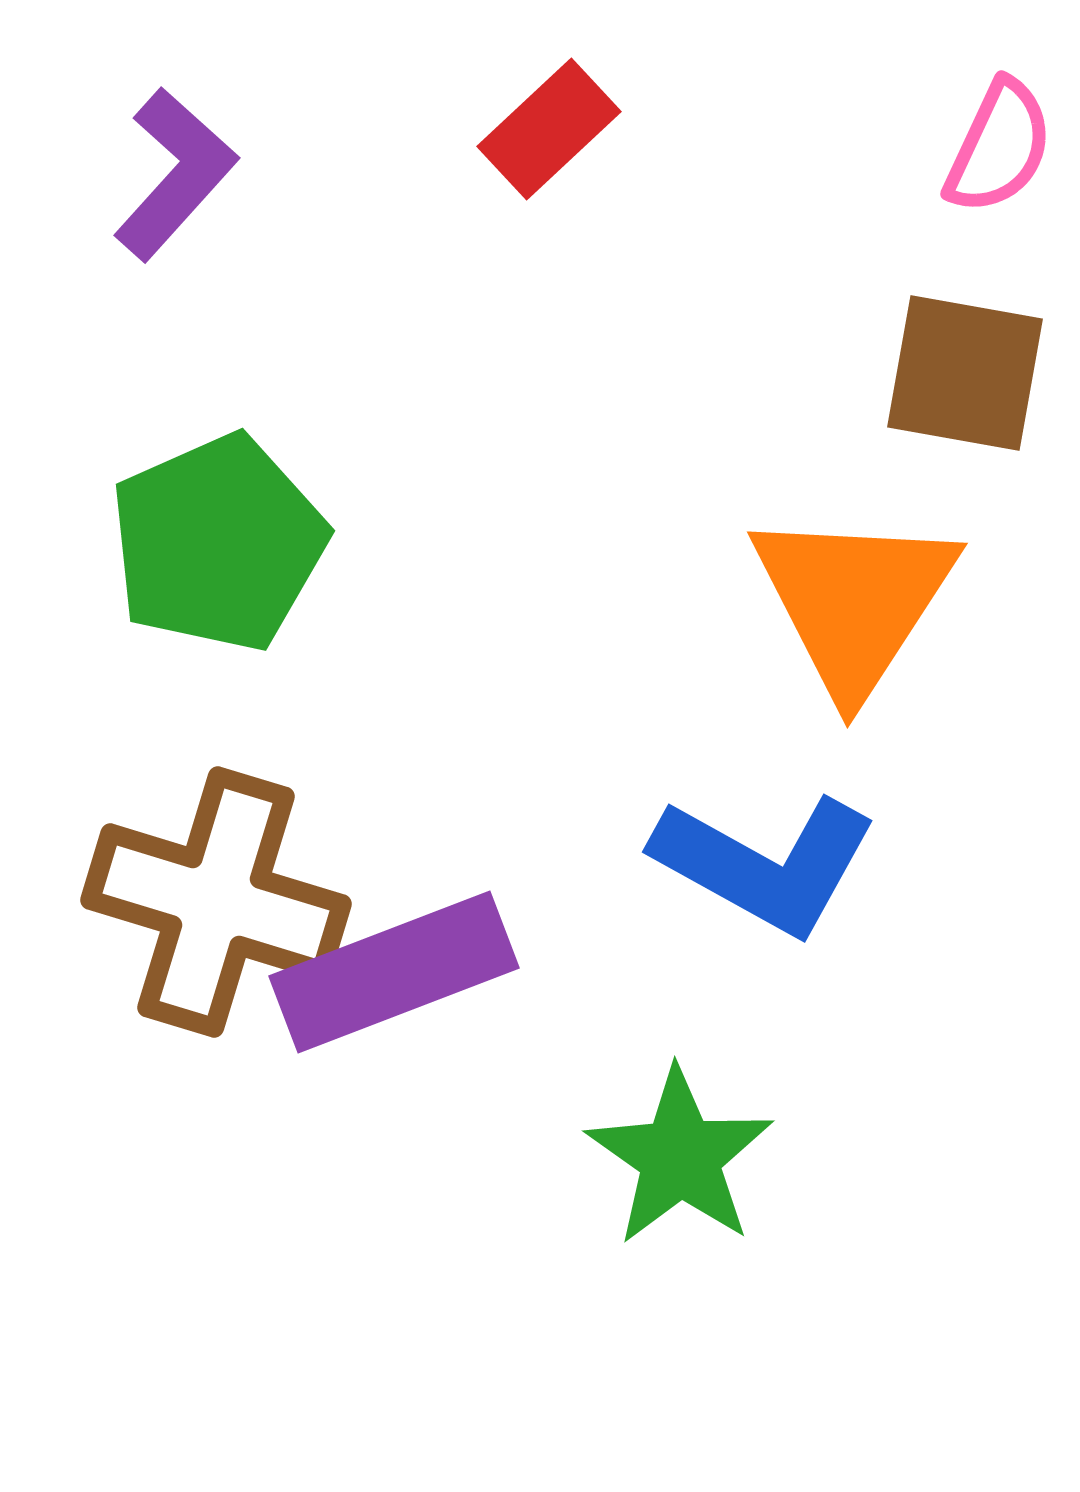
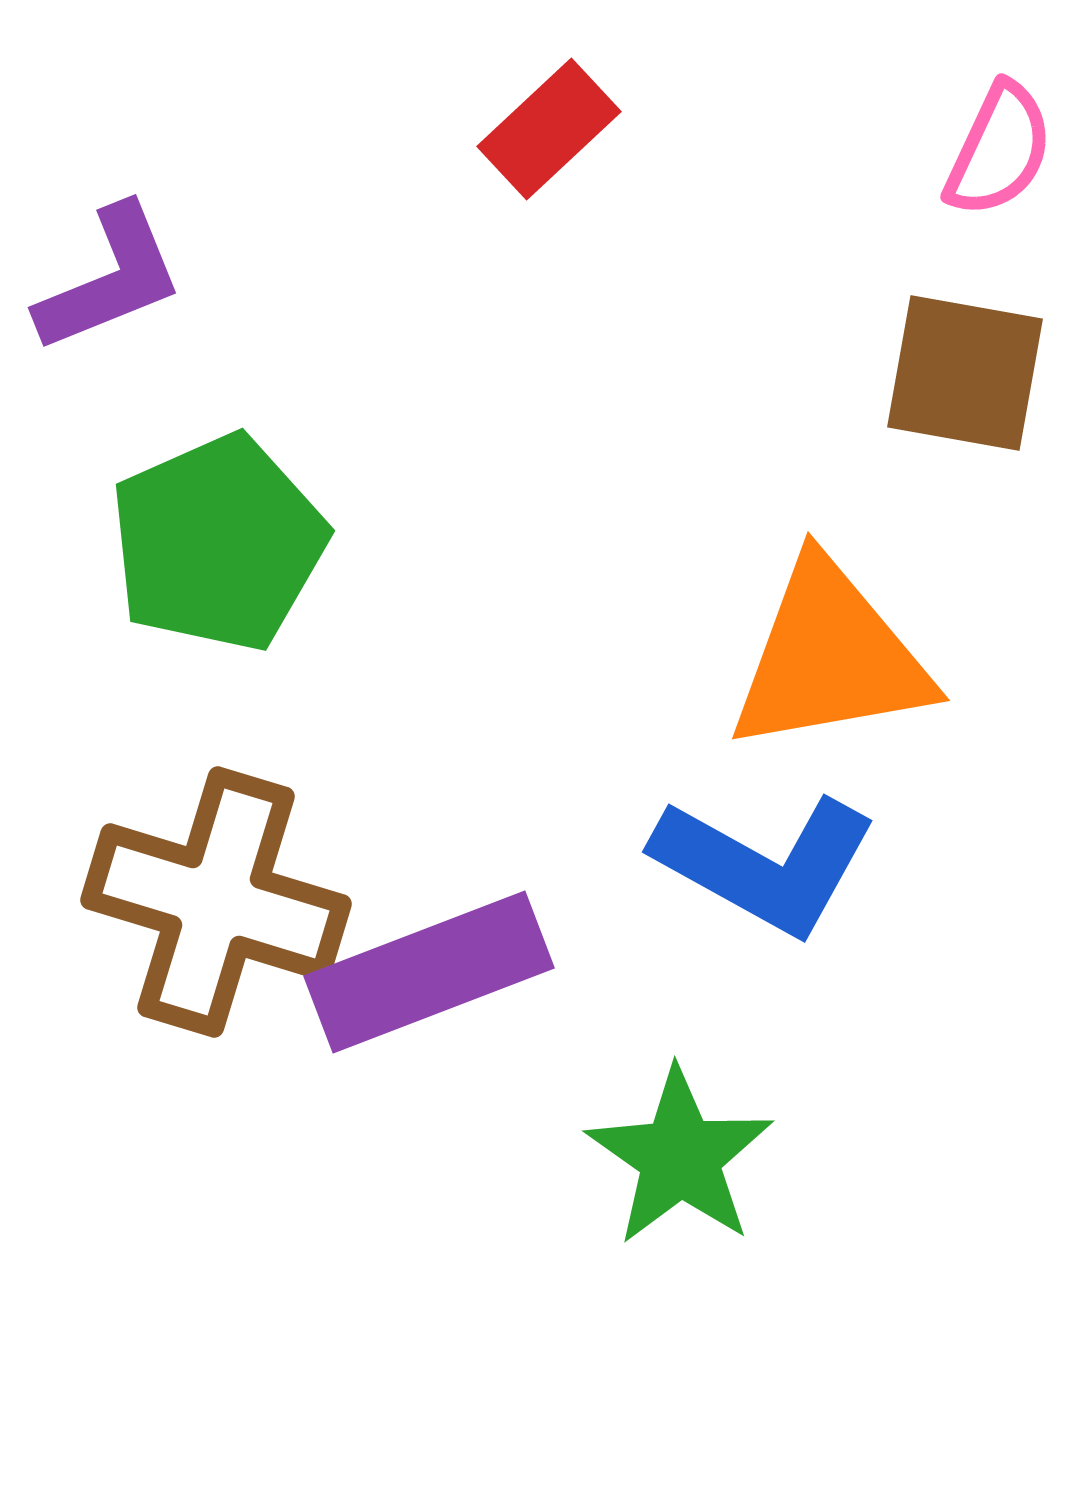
pink semicircle: moved 3 px down
purple L-shape: moved 65 px left, 105 px down; rotated 26 degrees clockwise
orange triangle: moved 24 px left, 56 px down; rotated 47 degrees clockwise
purple rectangle: moved 35 px right
